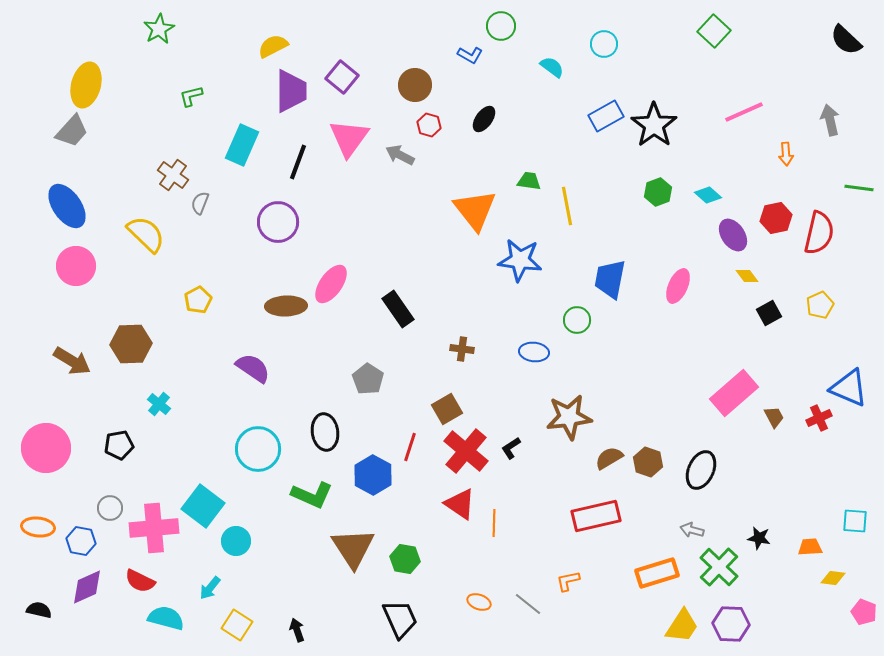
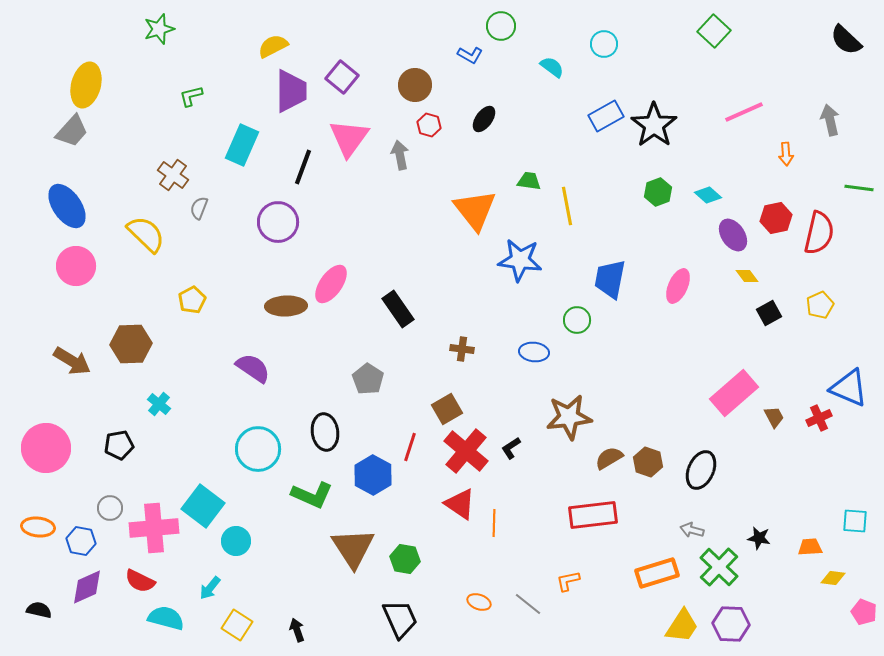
green star at (159, 29): rotated 12 degrees clockwise
gray arrow at (400, 155): rotated 52 degrees clockwise
black line at (298, 162): moved 5 px right, 5 px down
gray semicircle at (200, 203): moved 1 px left, 5 px down
yellow pentagon at (198, 300): moved 6 px left
red rectangle at (596, 516): moved 3 px left, 1 px up; rotated 6 degrees clockwise
